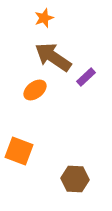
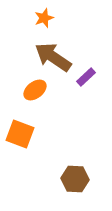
orange square: moved 1 px right, 17 px up
